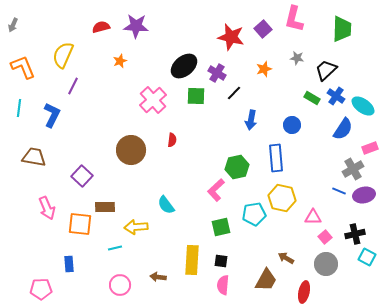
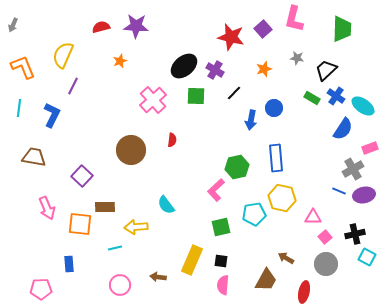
purple cross at (217, 73): moved 2 px left, 3 px up
blue circle at (292, 125): moved 18 px left, 17 px up
yellow rectangle at (192, 260): rotated 20 degrees clockwise
